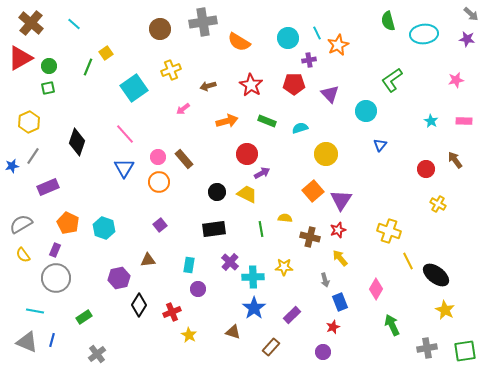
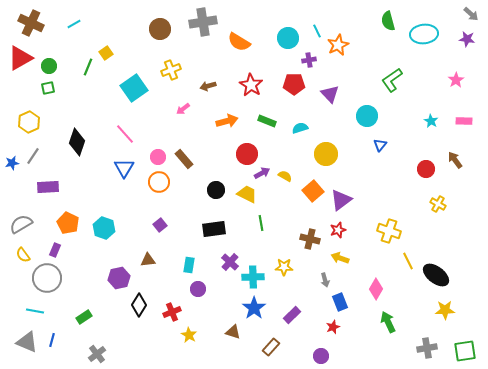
brown cross at (31, 23): rotated 15 degrees counterclockwise
cyan line at (74, 24): rotated 72 degrees counterclockwise
cyan line at (317, 33): moved 2 px up
pink star at (456, 80): rotated 21 degrees counterclockwise
cyan circle at (366, 111): moved 1 px right, 5 px down
blue star at (12, 166): moved 3 px up
purple rectangle at (48, 187): rotated 20 degrees clockwise
black circle at (217, 192): moved 1 px left, 2 px up
purple triangle at (341, 200): rotated 20 degrees clockwise
yellow semicircle at (285, 218): moved 42 px up; rotated 24 degrees clockwise
green line at (261, 229): moved 6 px up
brown cross at (310, 237): moved 2 px down
yellow arrow at (340, 258): rotated 30 degrees counterclockwise
gray circle at (56, 278): moved 9 px left
yellow star at (445, 310): rotated 30 degrees counterclockwise
green arrow at (392, 325): moved 4 px left, 3 px up
purple circle at (323, 352): moved 2 px left, 4 px down
